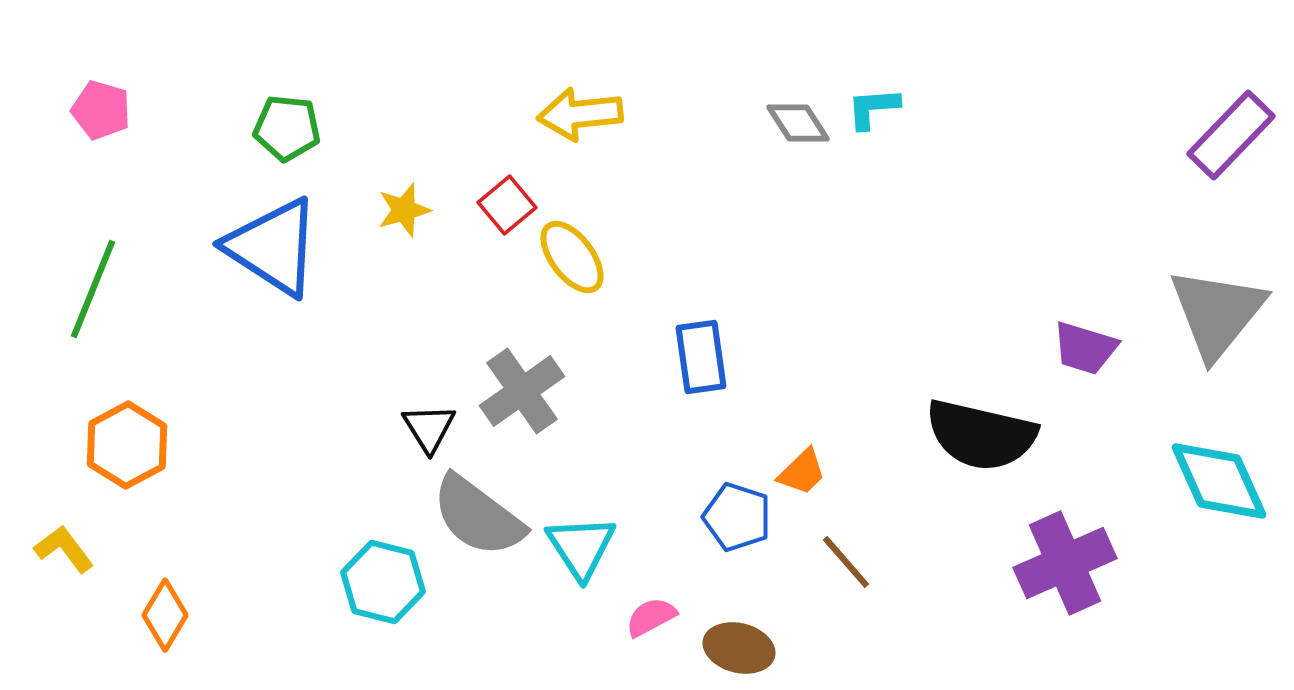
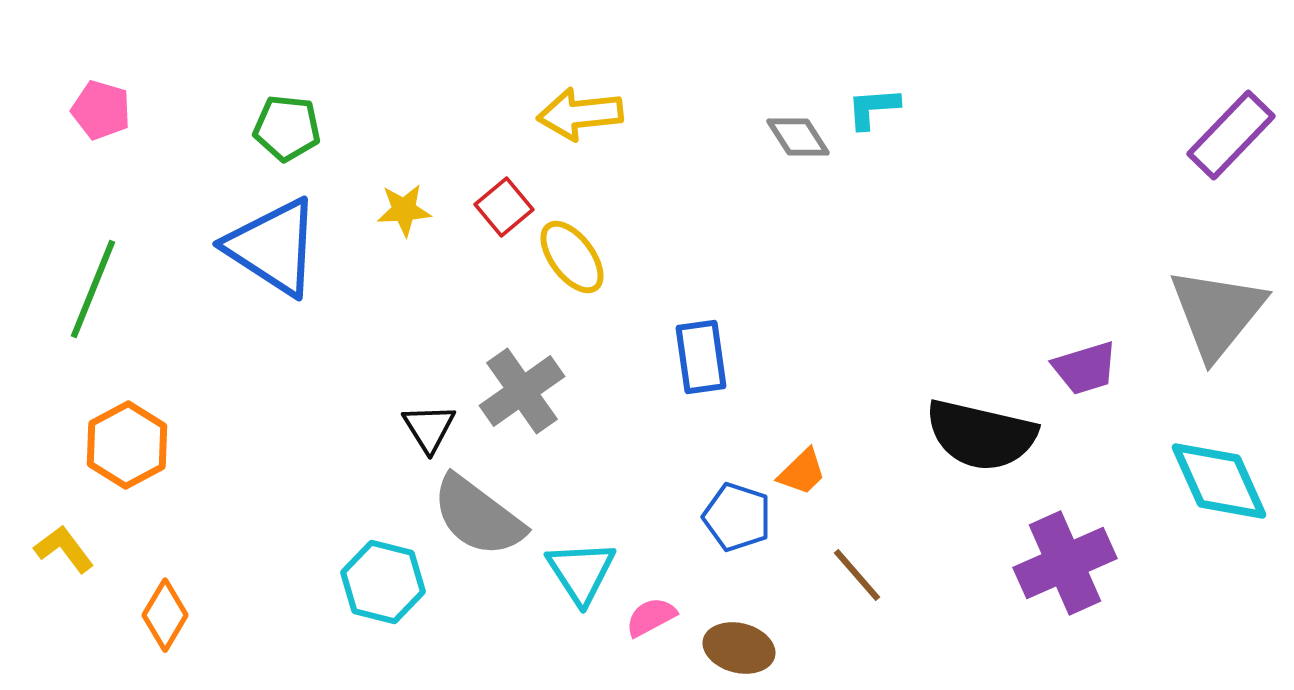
gray diamond: moved 14 px down
red square: moved 3 px left, 2 px down
yellow star: rotated 12 degrees clockwise
purple trapezoid: moved 20 px down; rotated 34 degrees counterclockwise
cyan triangle: moved 25 px down
brown line: moved 11 px right, 13 px down
